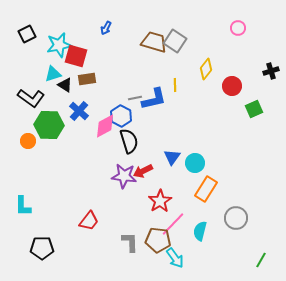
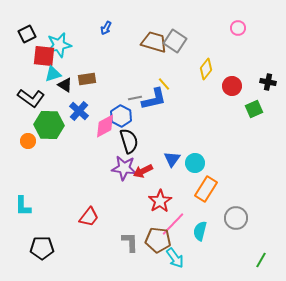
red square: moved 32 px left; rotated 10 degrees counterclockwise
black cross: moved 3 px left, 11 px down; rotated 28 degrees clockwise
yellow line: moved 11 px left, 1 px up; rotated 40 degrees counterclockwise
blue triangle: moved 2 px down
purple star: moved 8 px up
red trapezoid: moved 4 px up
